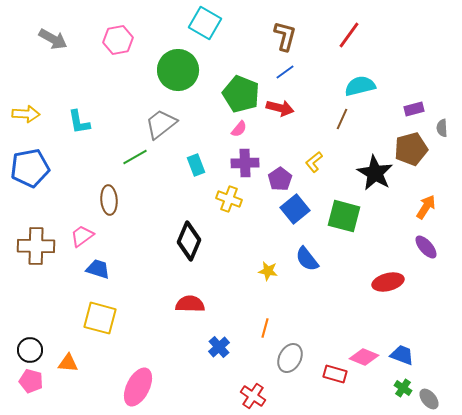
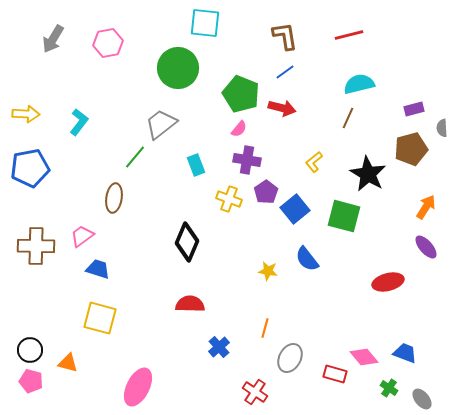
cyan square at (205, 23): rotated 24 degrees counterclockwise
red line at (349, 35): rotated 40 degrees clockwise
brown L-shape at (285, 36): rotated 24 degrees counterclockwise
gray arrow at (53, 39): rotated 92 degrees clockwise
pink hexagon at (118, 40): moved 10 px left, 3 px down
green circle at (178, 70): moved 2 px up
cyan semicircle at (360, 86): moved 1 px left, 2 px up
red arrow at (280, 108): moved 2 px right
brown line at (342, 119): moved 6 px right, 1 px up
cyan L-shape at (79, 122): rotated 132 degrees counterclockwise
green line at (135, 157): rotated 20 degrees counterclockwise
purple cross at (245, 163): moved 2 px right, 3 px up; rotated 12 degrees clockwise
black star at (375, 173): moved 7 px left, 1 px down
purple pentagon at (280, 179): moved 14 px left, 13 px down
brown ellipse at (109, 200): moved 5 px right, 2 px up; rotated 12 degrees clockwise
black diamond at (189, 241): moved 2 px left, 1 px down
blue trapezoid at (402, 355): moved 3 px right, 2 px up
pink diamond at (364, 357): rotated 28 degrees clockwise
orange triangle at (68, 363): rotated 10 degrees clockwise
green cross at (403, 388): moved 14 px left
red cross at (253, 396): moved 2 px right, 4 px up
gray ellipse at (429, 399): moved 7 px left
